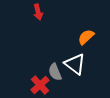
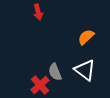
white triangle: moved 10 px right, 6 px down
